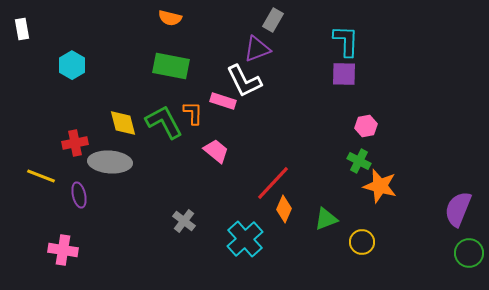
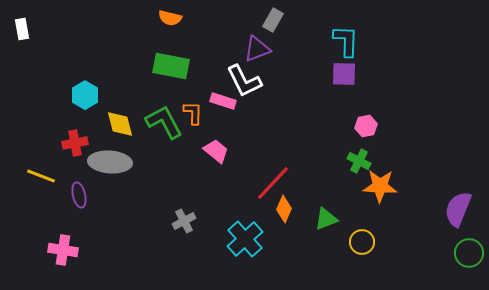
cyan hexagon: moved 13 px right, 30 px down
yellow diamond: moved 3 px left, 1 px down
orange star: rotated 12 degrees counterclockwise
gray cross: rotated 25 degrees clockwise
